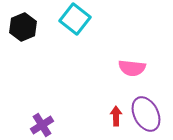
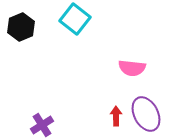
black hexagon: moved 2 px left
